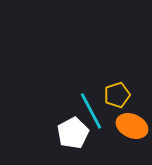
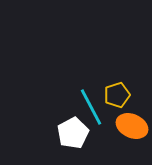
cyan line: moved 4 px up
